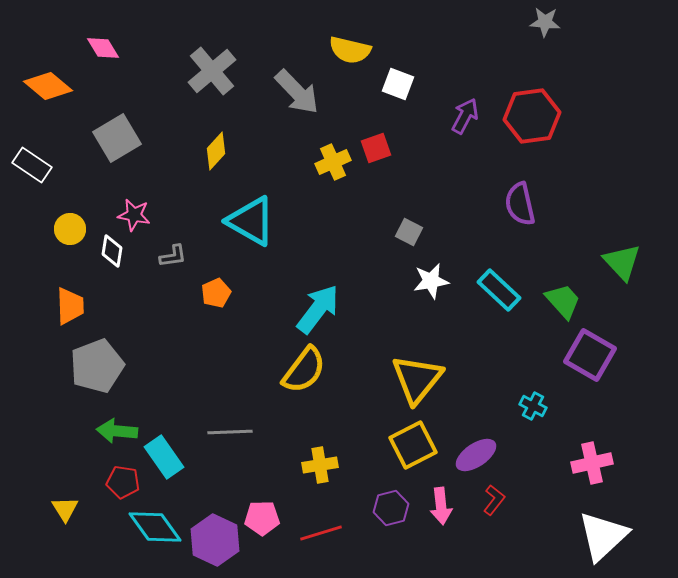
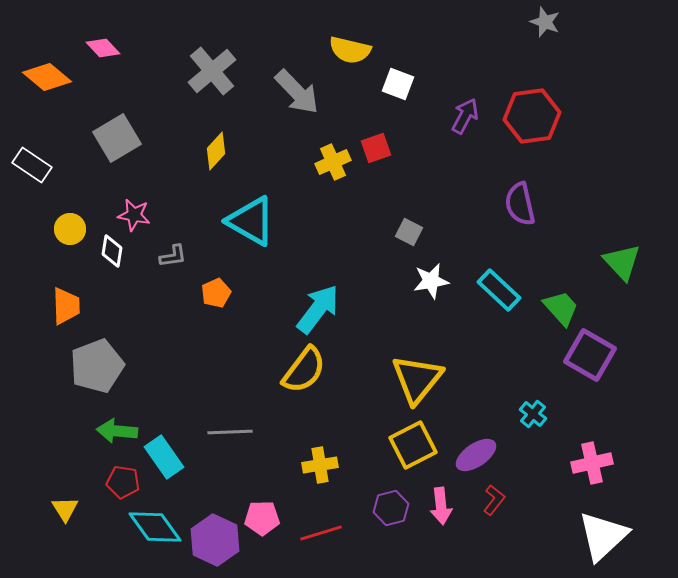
gray star at (545, 22): rotated 16 degrees clockwise
pink diamond at (103, 48): rotated 12 degrees counterclockwise
orange diamond at (48, 86): moved 1 px left, 9 px up
green trapezoid at (563, 301): moved 2 px left, 7 px down
orange trapezoid at (70, 306): moved 4 px left
cyan cross at (533, 406): moved 8 px down; rotated 12 degrees clockwise
